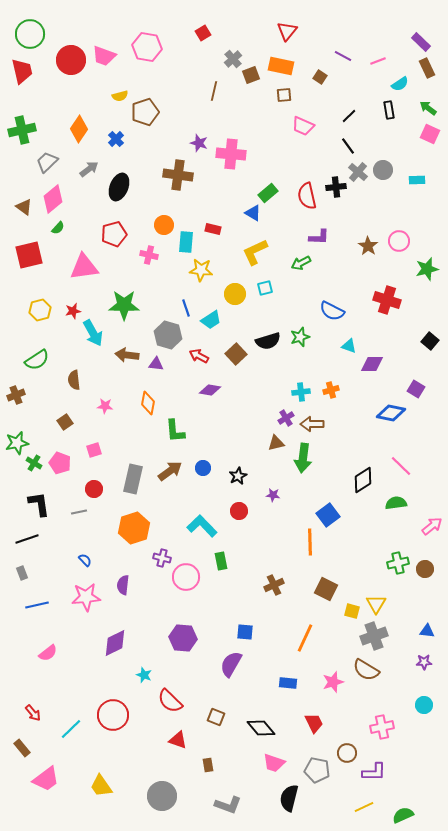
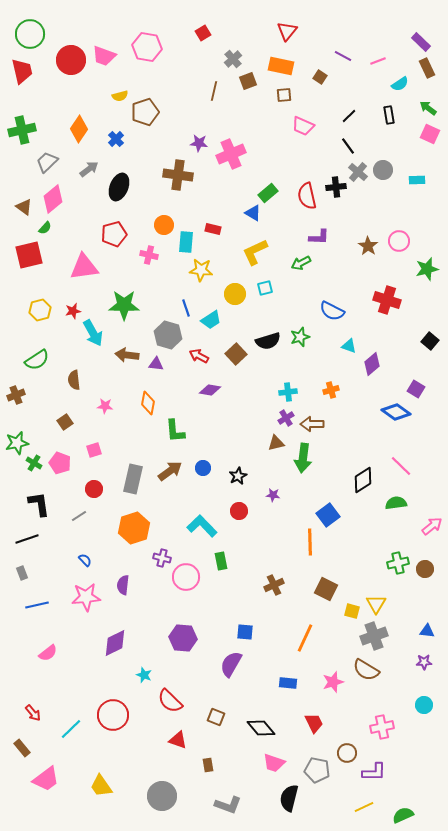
brown square at (251, 75): moved 3 px left, 6 px down
black rectangle at (389, 110): moved 5 px down
purple star at (199, 143): rotated 12 degrees counterclockwise
pink cross at (231, 154): rotated 28 degrees counterclockwise
green semicircle at (58, 228): moved 13 px left
purple diamond at (372, 364): rotated 40 degrees counterclockwise
cyan cross at (301, 392): moved 13 px left
blue diamond at (391, 413): moved 5 px right, 1 px up; rotated 24 degrees clockwise
gray line at (79, 512): moved 4 px down; rotated 21 degrees counterclockwise
